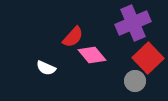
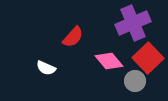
pink diamond: moved 17 px right, 6 px down
